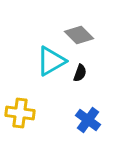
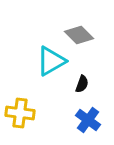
black semicircle: moved 2 px right, 11 px down
